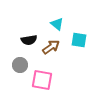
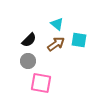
black semicircle: rotated 35 degrees counterclockwise
brown arrow: moved 5 px right, 3 px up
gray circle: moved 8 px right, 4 px up
pink square: moved 1 px left, 3 px down
